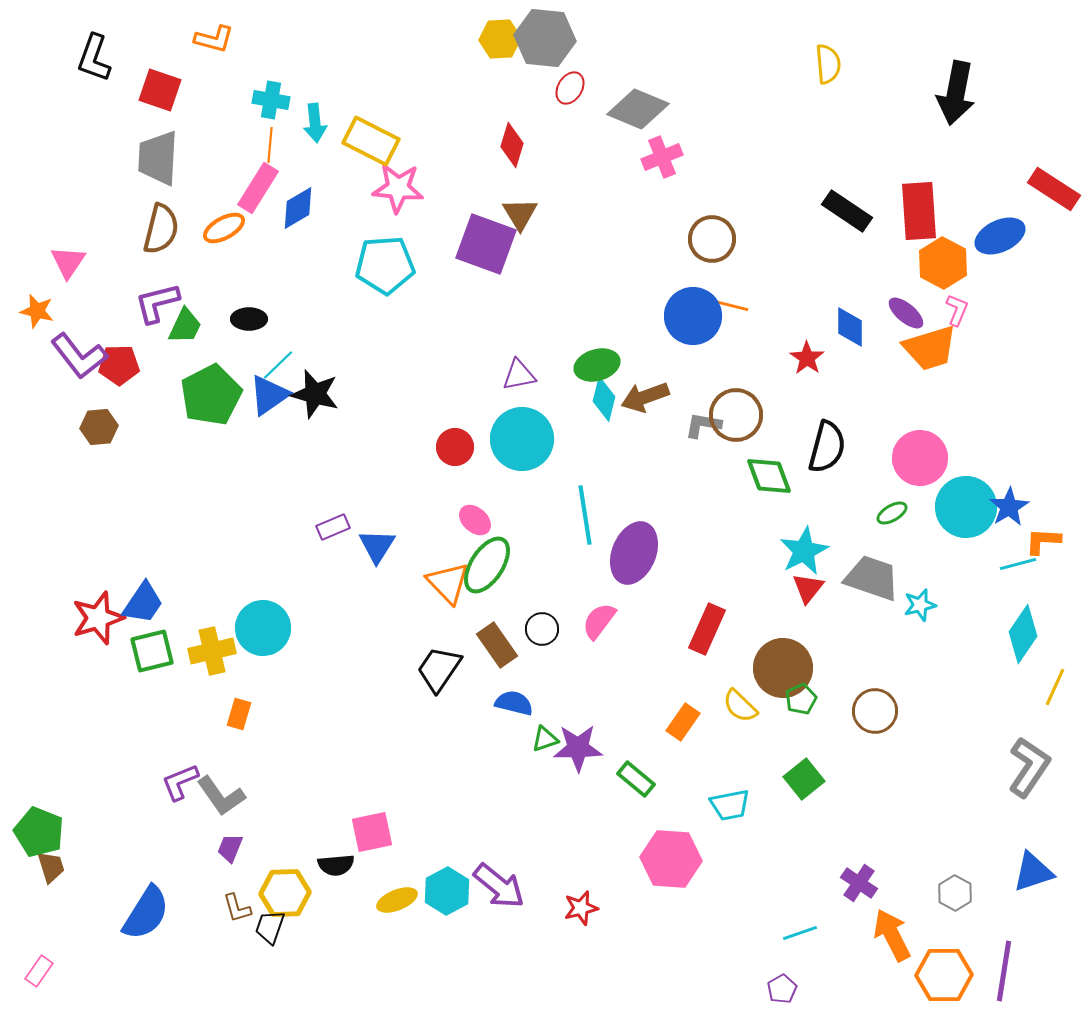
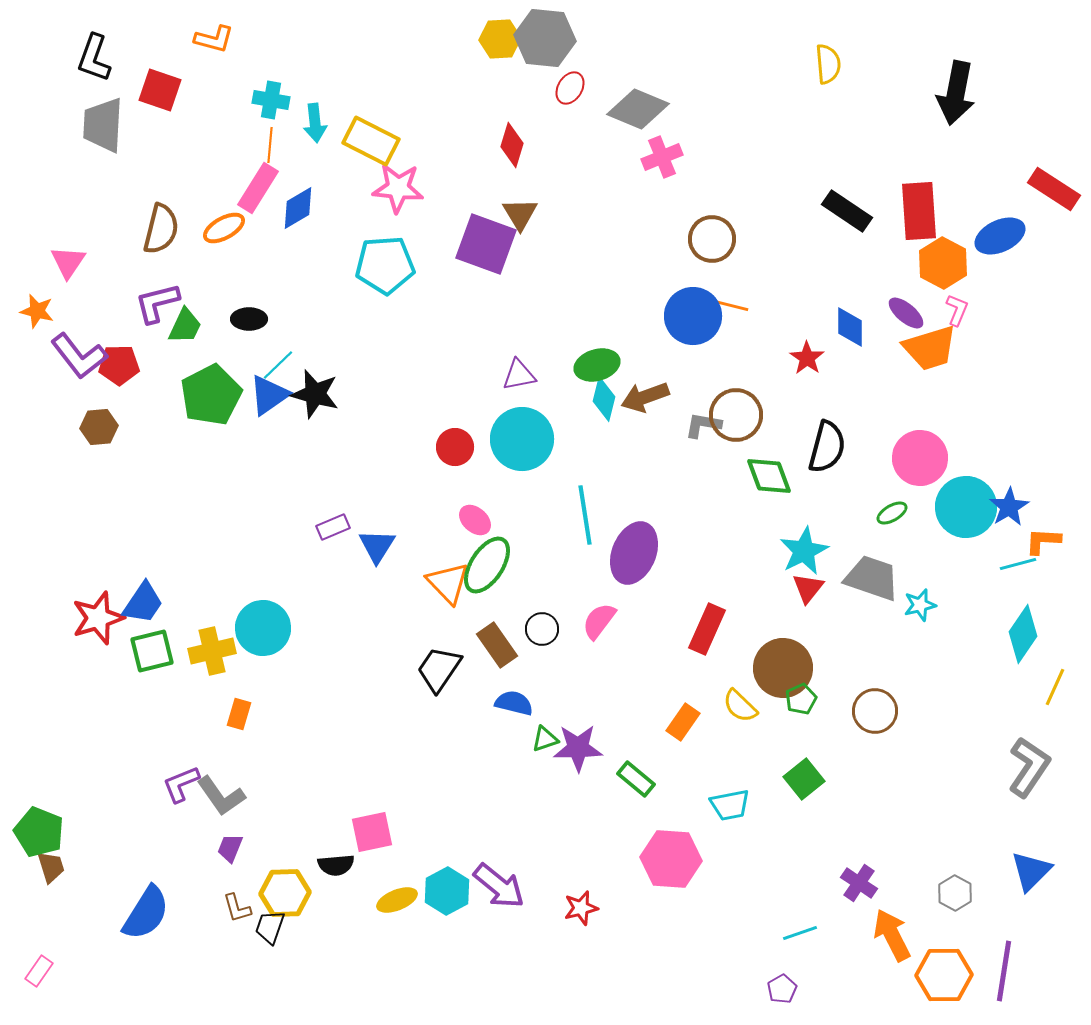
gray trapezoid at (158, 158): moved 55 px left, 33 px up
purple L-shape at (180, 782): moved 1 px right, 2 px down
blue triangle at (1033, 872): moved 2 px left, 1 px up; rotated 27 degrees counterclockwise
